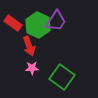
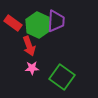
purple trapezoid: rotated 30 degrees counterclockwise
